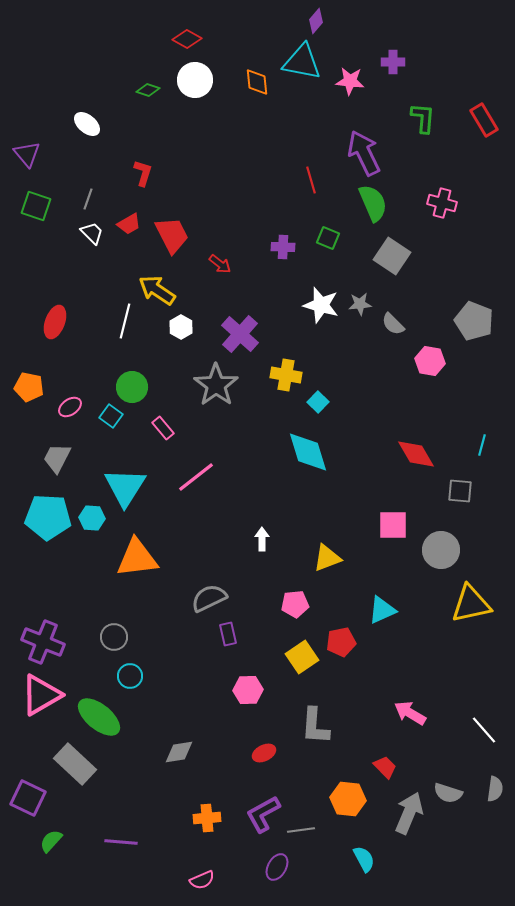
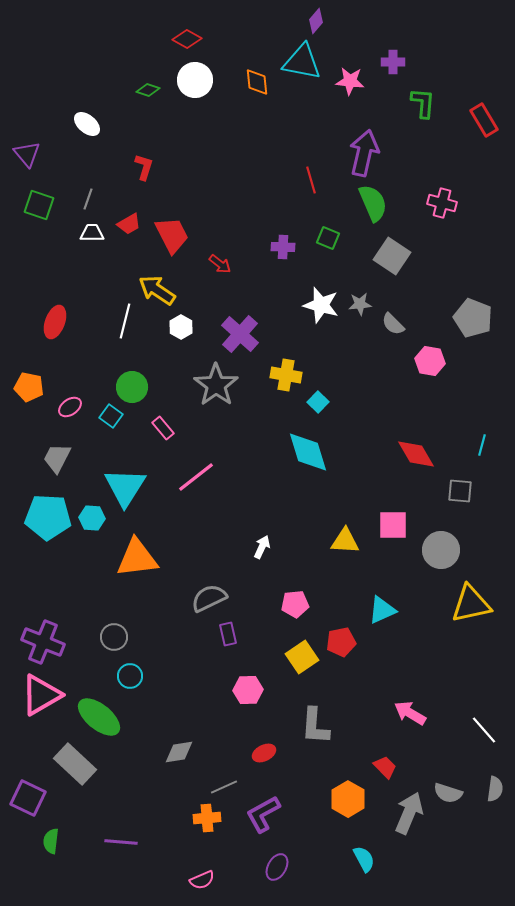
green L-shape at (423, 118): moved 15 px up
purple arrow at (364, 153): rotated 39 degrees clockwise
red L-shape at (143, 173): moved 1 px right, 6 px up
green square at (36, 206): moved 3 px right, 1 px up
white trapezoid at (92, 233): rotated 45 degrees counterclockwise
gray pentagon at (474, 321): moved 1 px left, 3 px up
white arrow at (262, 539): moved 8 px down; rotated 25 degrees clockwise
yellow triangle at (327, 558): moved 18 px right, 17 px up; rotated 24 degrees clockwise
orange hexagon at (348, 799): rotated 24 degrees clockwise
gray line at (301, 830): moved 77 px left, 43 px up; rotated 16 degrees counterclockwise
green semicircle at (51, 841): rotated 35 degrees counterclockwise
